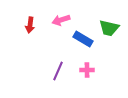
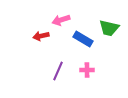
red arrow: moved 11 px right, 11 px down; rotated 70 degrees clockwise
